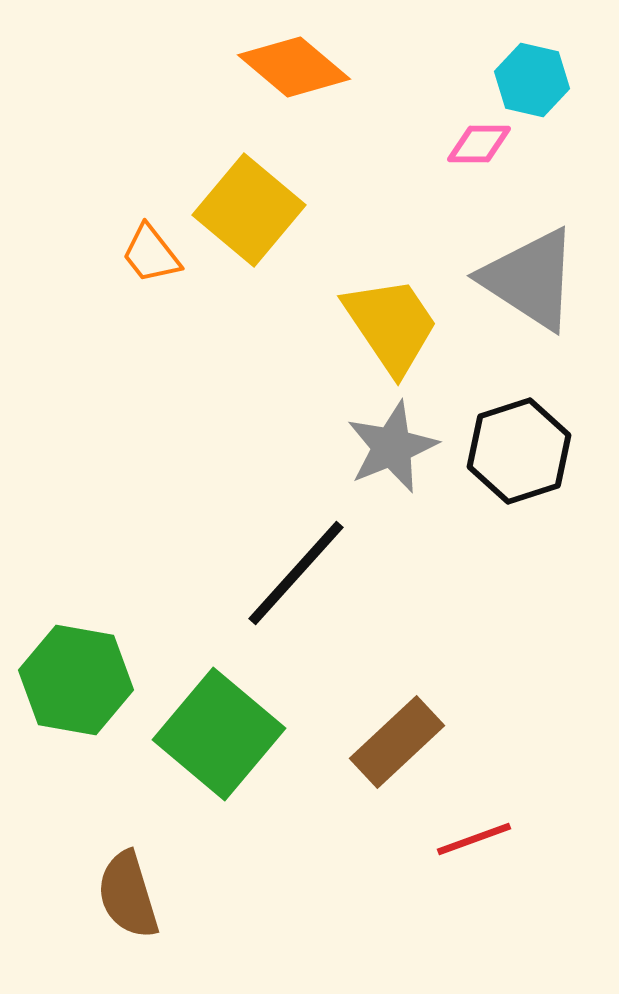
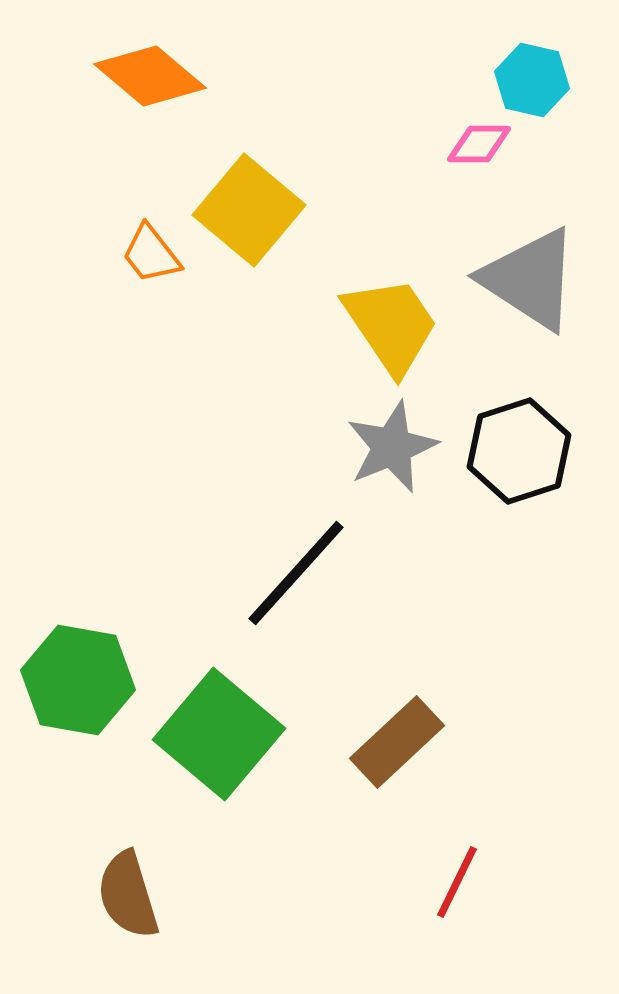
orange diamond: moved 144 px left, 9 px down
green hexagon: moved 2 px right
red line: moved 17 px left, 43 px down; rotated 44 degrees counterclockwise
